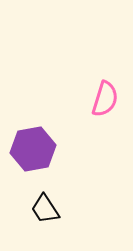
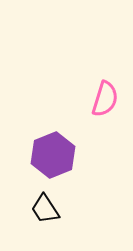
purple hexagon: moved 20 px right, 6 px down; rotated 12 degrees counterclockwise
